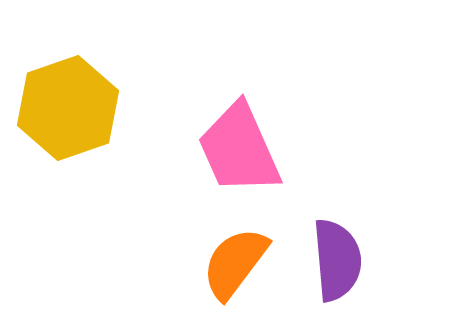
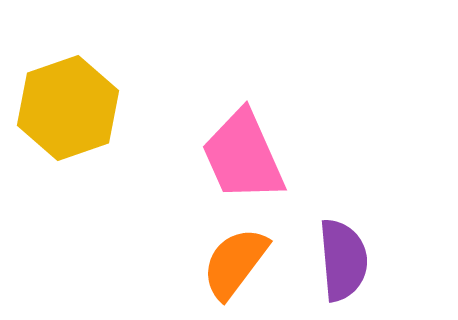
pink trapezoid: moved 4 px right, 7 px down
purple semicircle: moved 6 px right
